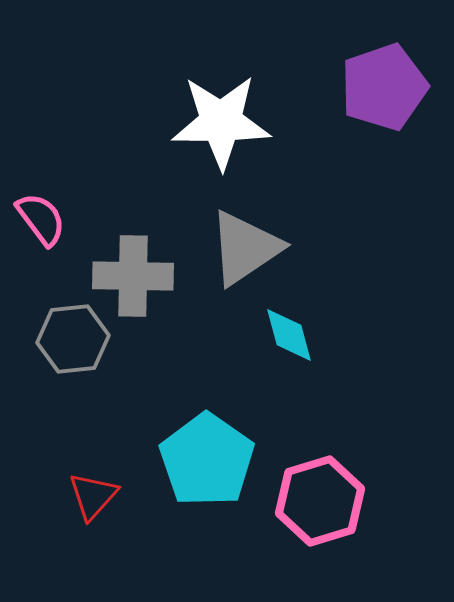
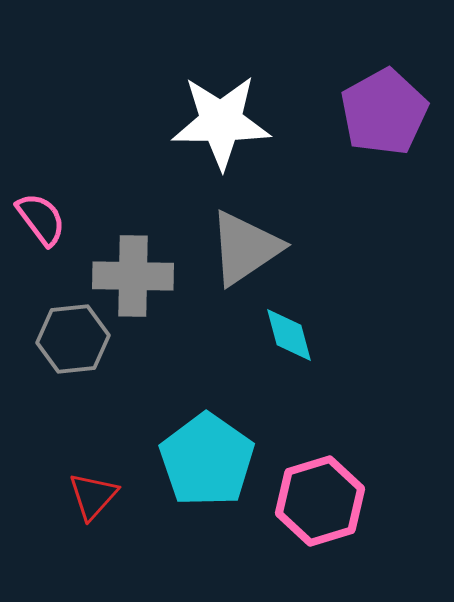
purple pentagon: moved 25 px down; rotated 10 degrees counterclockwise
